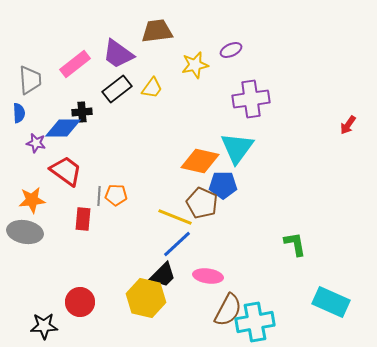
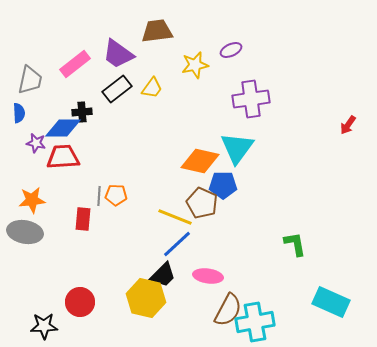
gray trapezoid: rotated 16 degrees clockwise
red trapezoid: moved 3 px left, 14 px up; rotated 40 degrees counterclockwise
